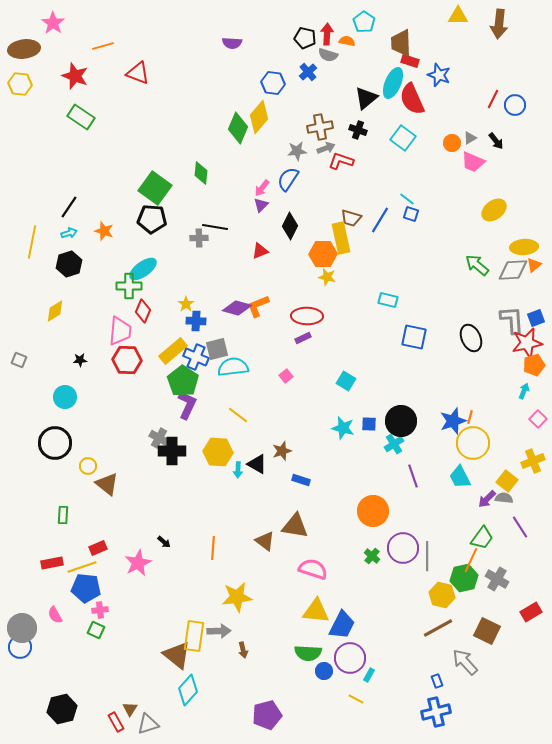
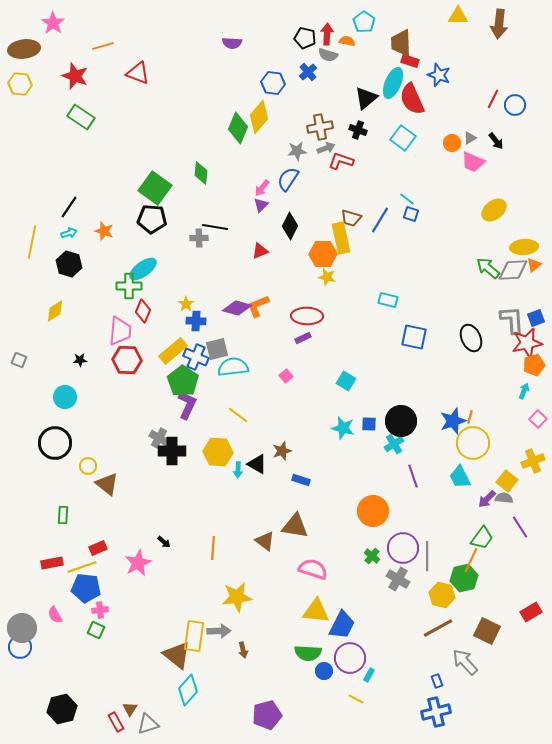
black hexagon at (69, 264): rotated 25 degrees counterclockwise
green arrow at (477, 265): moved 11 px right, 3 px down
gray cross at (497, 579): moved 99 px left
